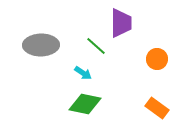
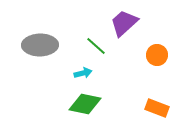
purple trapezoid: moved 3 px right; rotated 132 degrees counterclockwise
gray ellipse: moved 1 px left
orange circle: moved 4 px up
cyan arrow: rotated 48 degrees counterclockwise
orange rectangle: rotated 15 degrees counterclockwise
